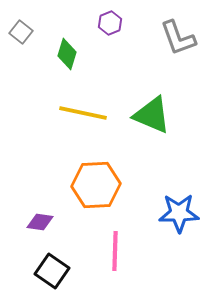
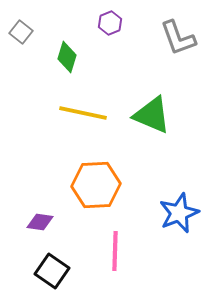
green diamond: moved 3 px down
blue star: rotated 21 degrees counterclockwise
